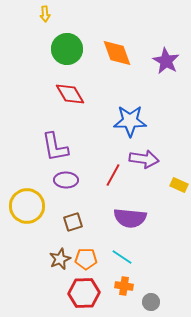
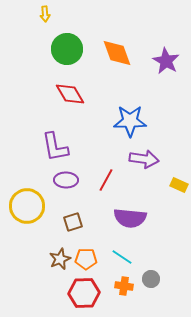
red line: moved 7 px left, 5 px down
gray circle: moved 23 px up
